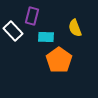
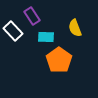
purple rectangle: rotated 48 degrees counterclockwise
